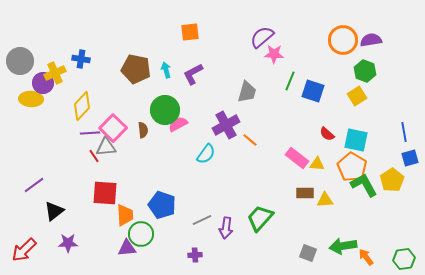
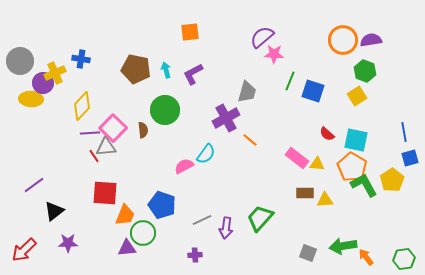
pink semicircle at (178, 124): moved 6 px right, 42 px down
purple cross at (226, 125): moved 7 px up
orange trapezoid at (125, 215): rotated 25 degrees clockwise
green circle at (141, 234): moved 2 px right, 1 px up
